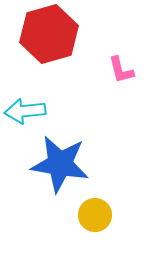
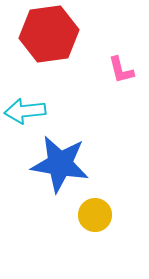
red hexagon: rotated 8 degrees clockwise
